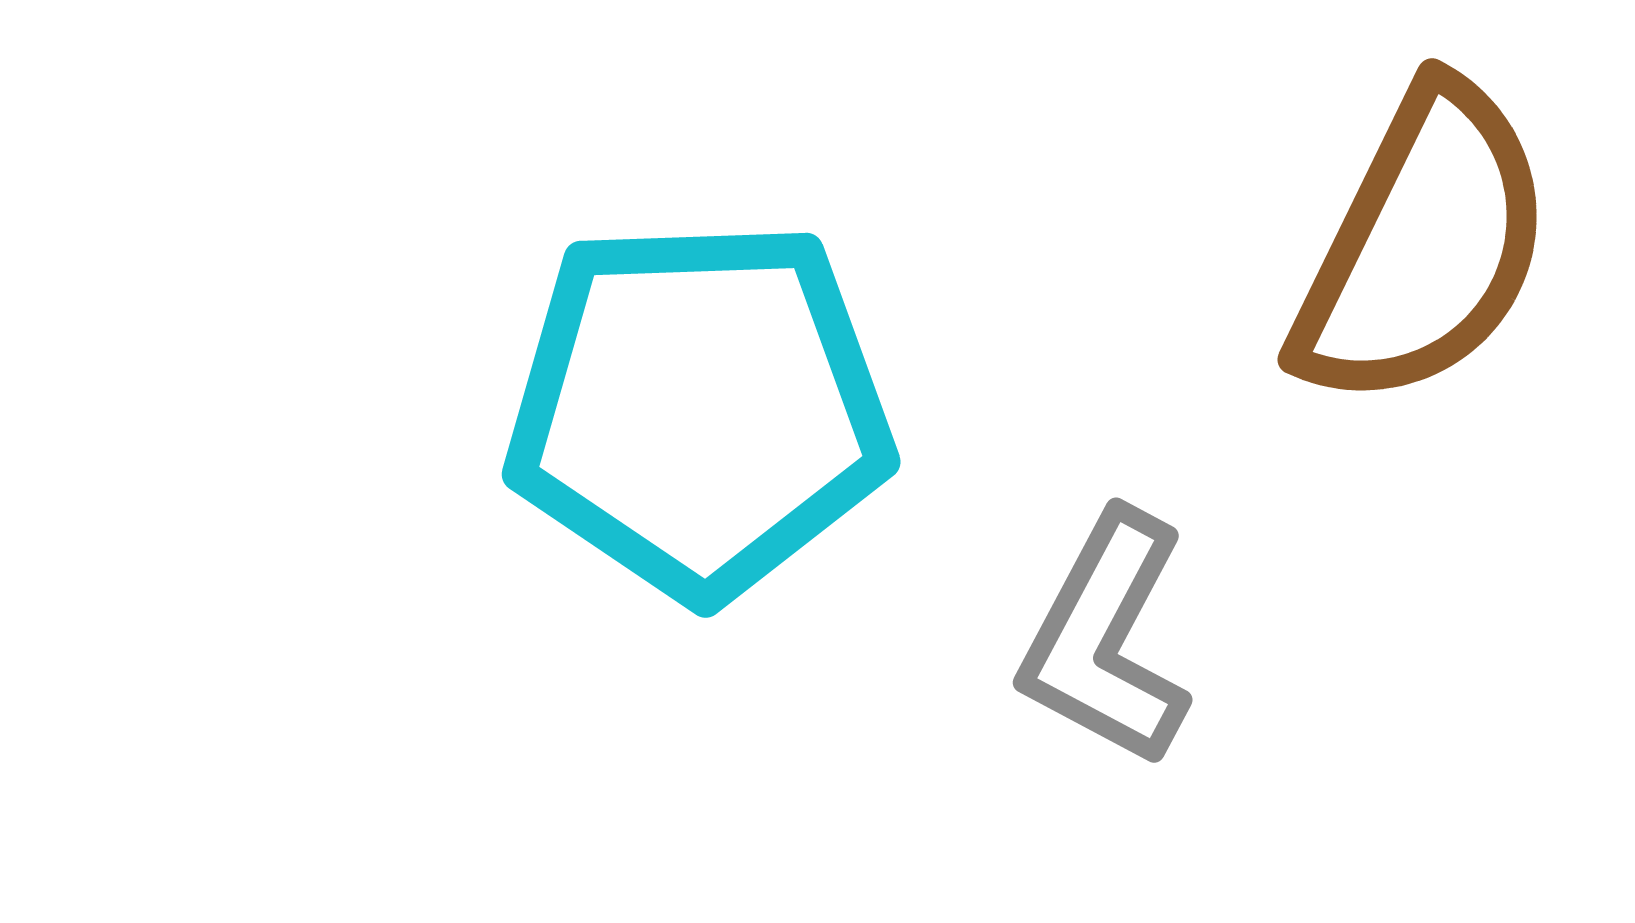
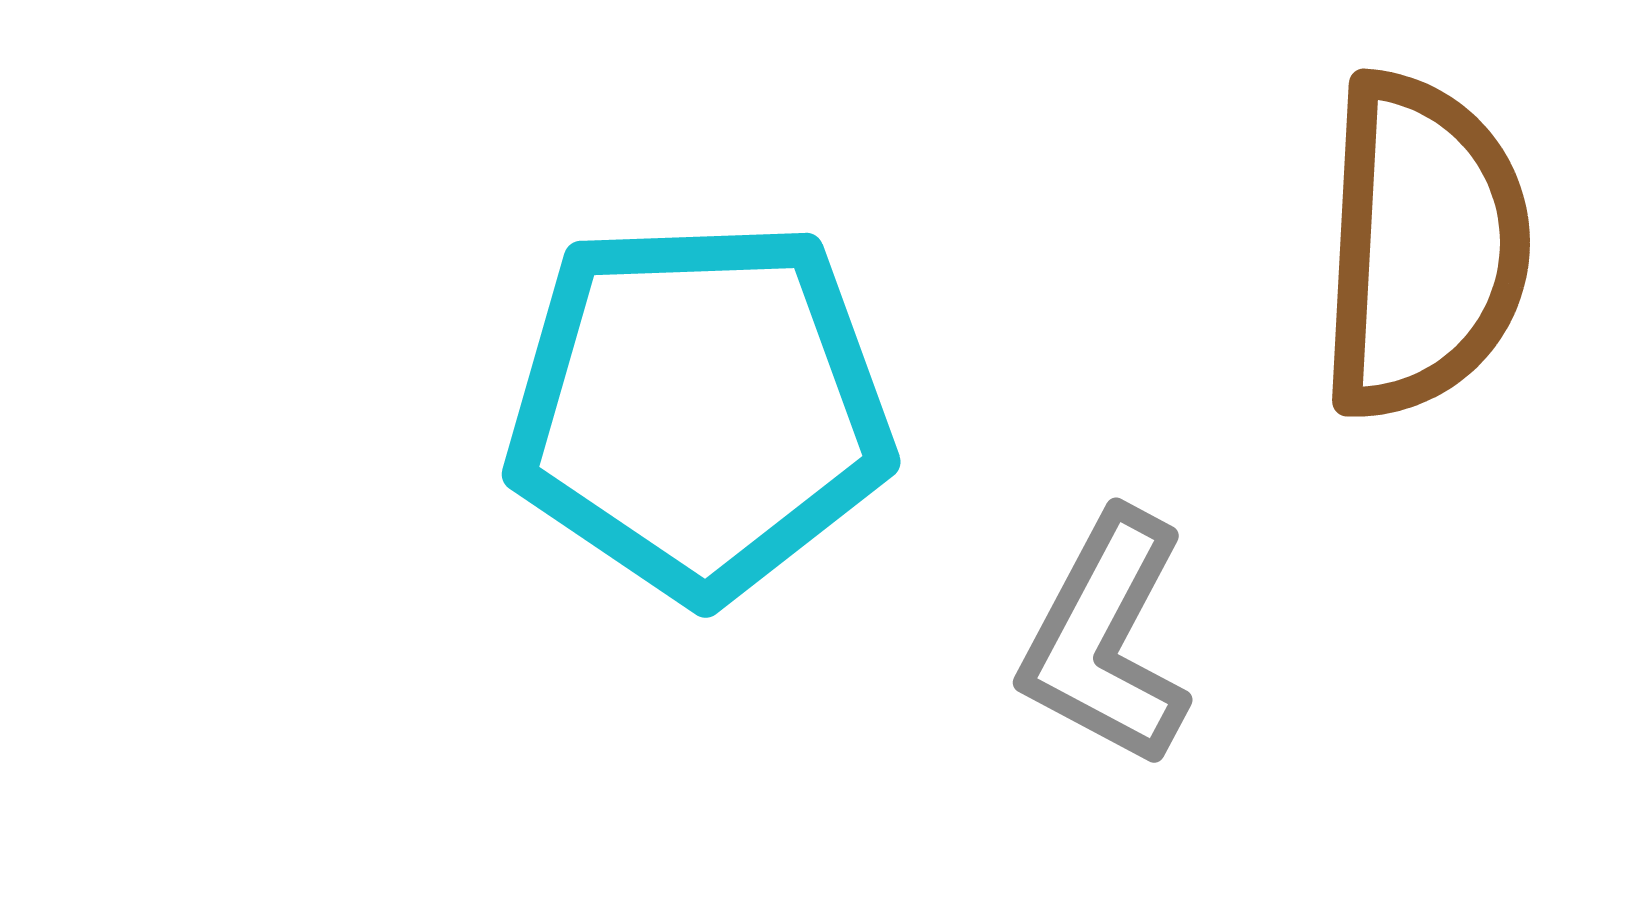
brown semicircle: rotated 23 degrees counterclockwise
